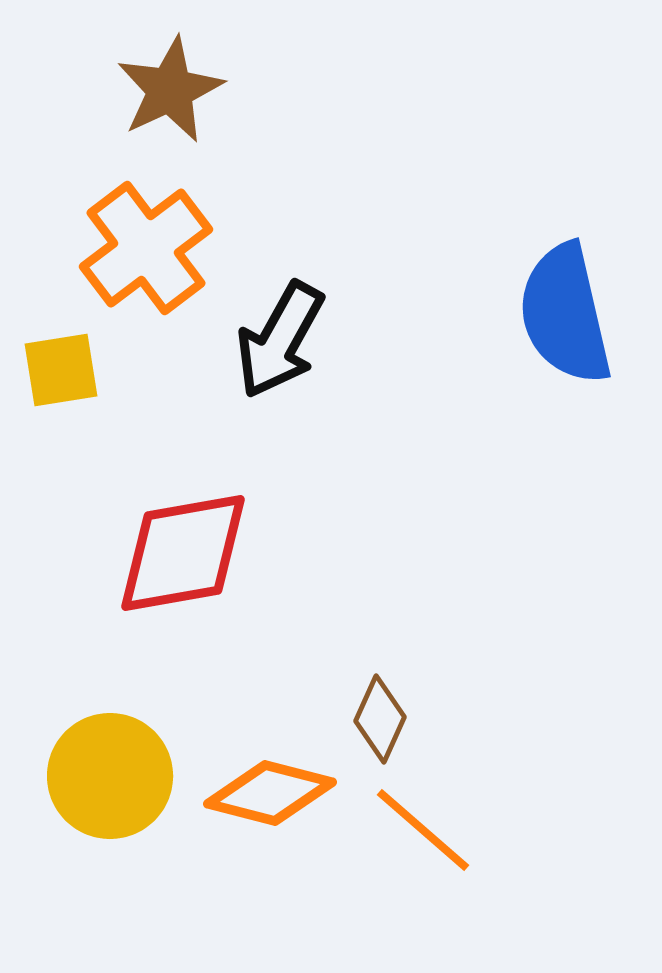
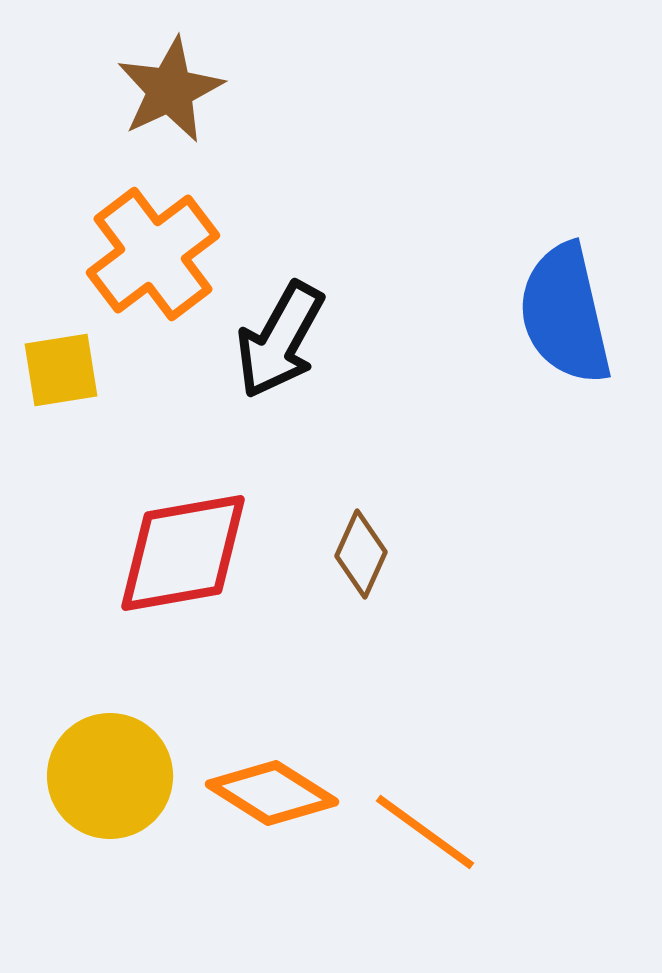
orange cross: moved 7 px right, 6 px down
brown diamond: moved 19 px left, 165 px up
orange diamond: moved 2 px right; rotated 18 degrees clockwise
orange line: moved 2 px right, 2 px down; rotated 5 degrees counterclockwise
